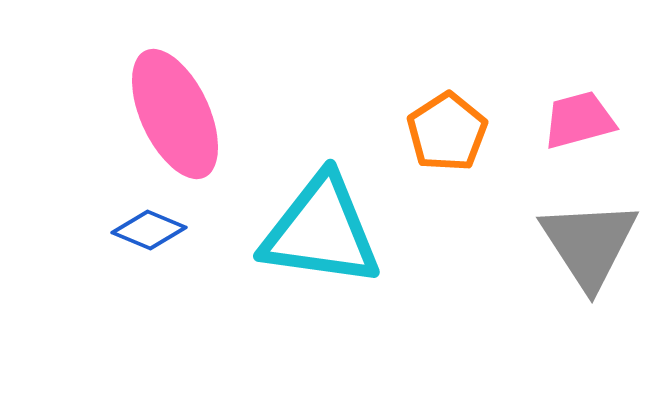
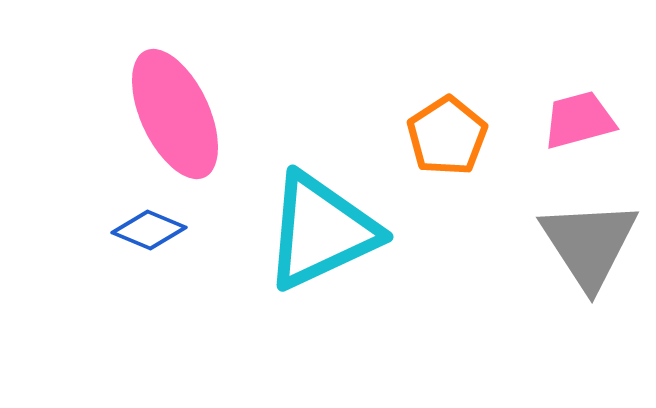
orange pentagon: moved 4 px down
cyan triangle: rotated 33 degrees counterclockwise
